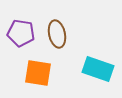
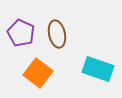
purple pentagon: rotated 16 degrees clockwise
orange square: rotated 28 degrees clockwise
